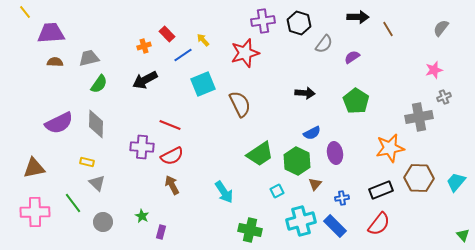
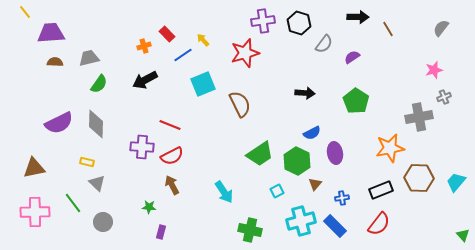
green star at (142, 216): moved 7 px right, 9 px up; rotated 24 degrees counterclockwise
